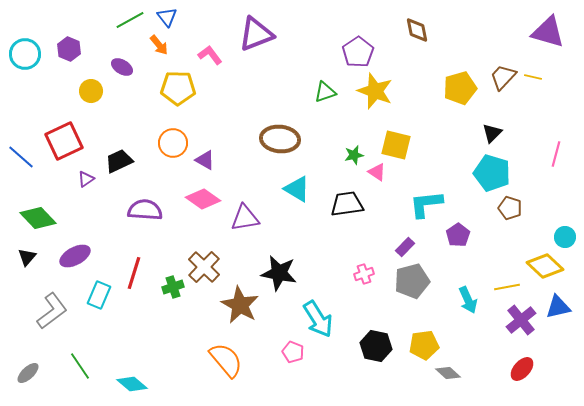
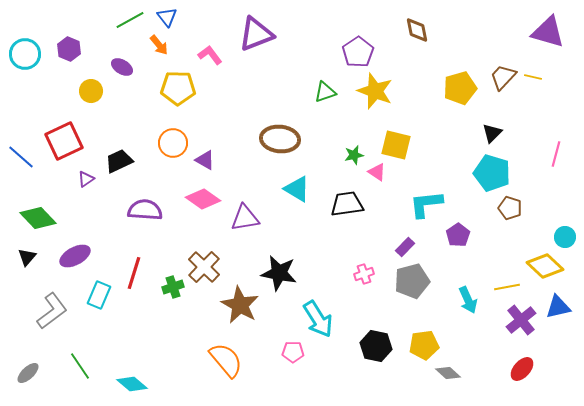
pink pentagon at (293, 352): rotated 20 degrees counterclockwise
